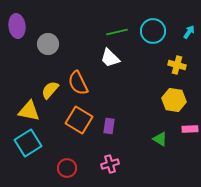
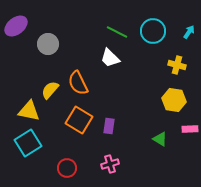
purple ellipse: moved 1 px left; rotated 60 degrees clockwise
green line: rotated 40 degrees clockwise
